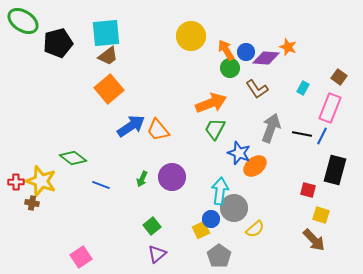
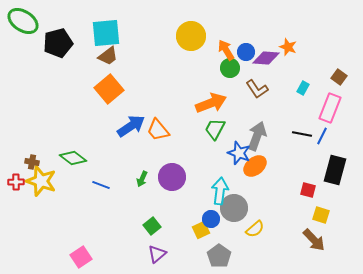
gray arrow at (271, 128): moved 14 px left, 8 px down
brown cross at (32, 203): moved 41 px up
